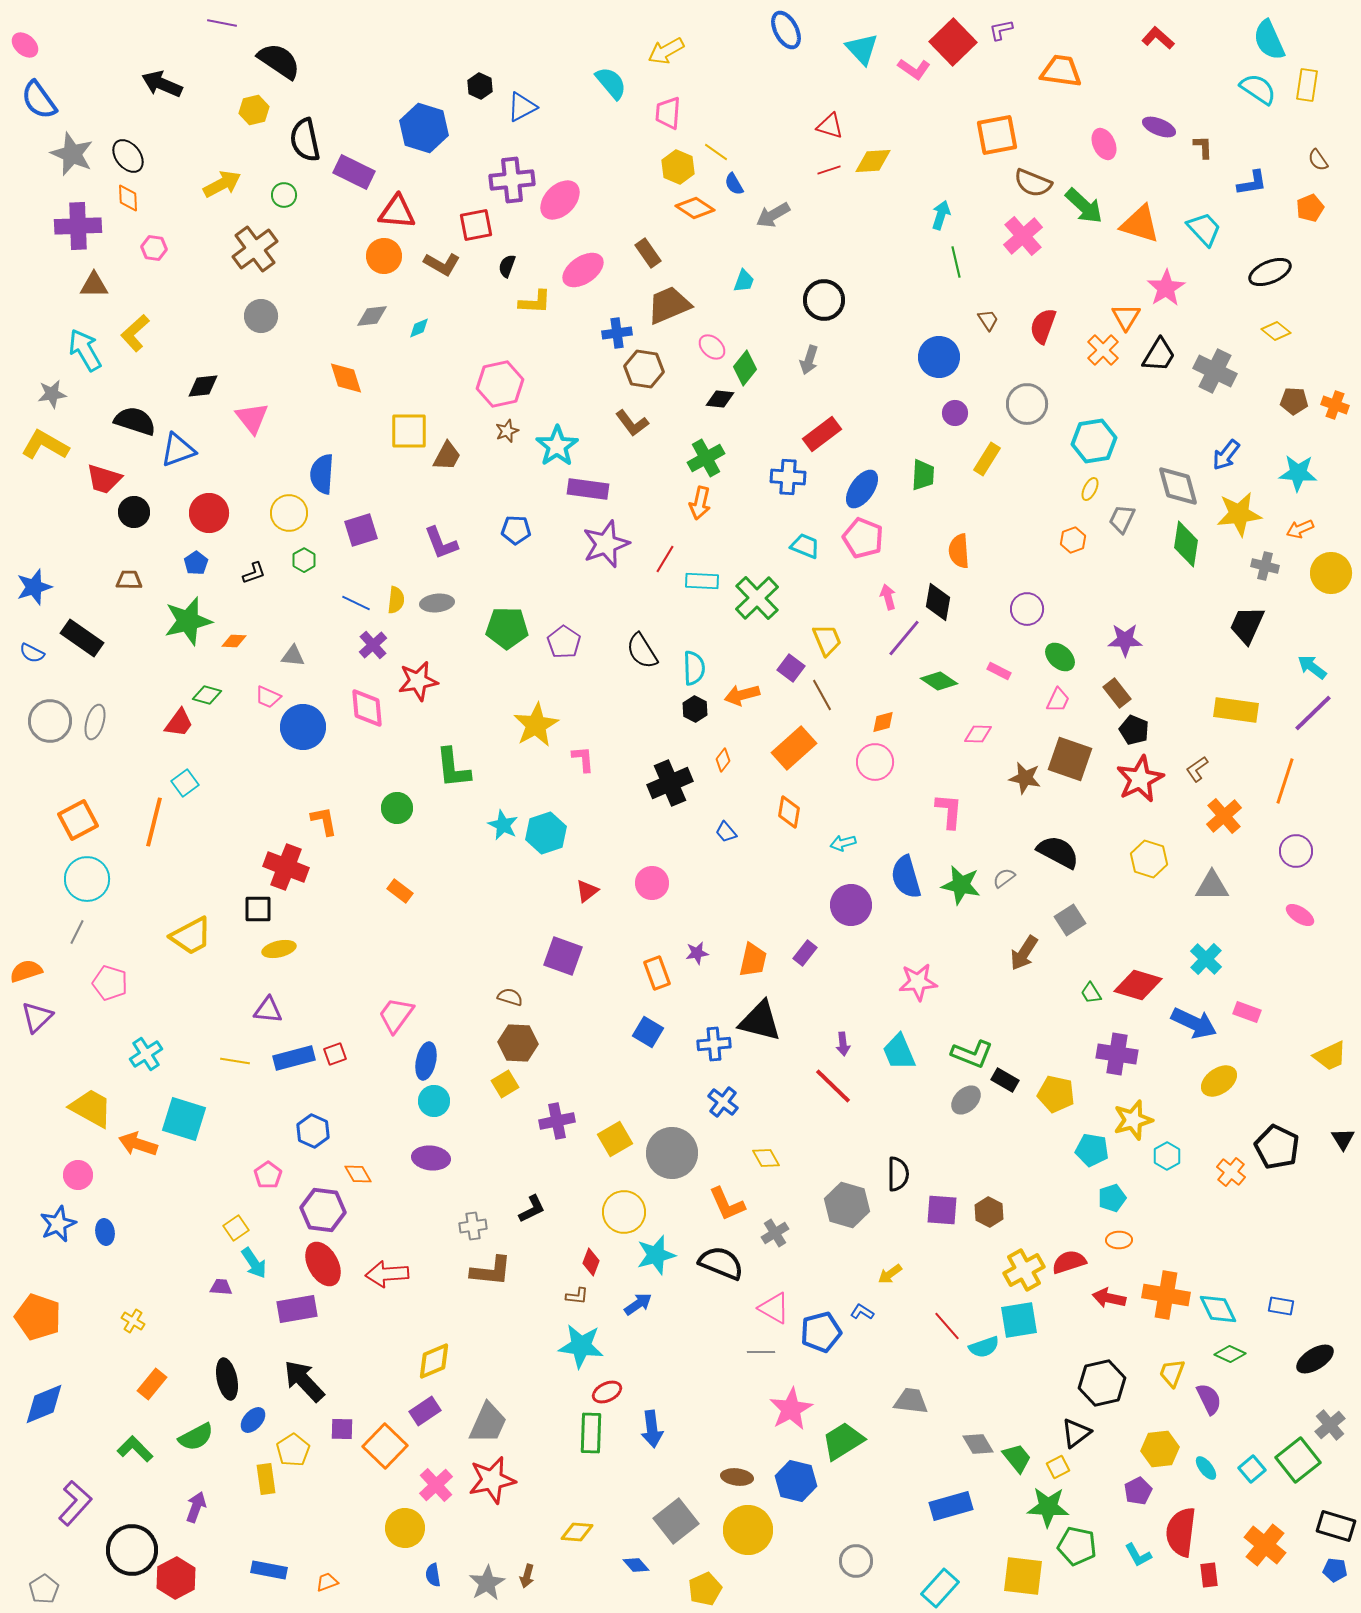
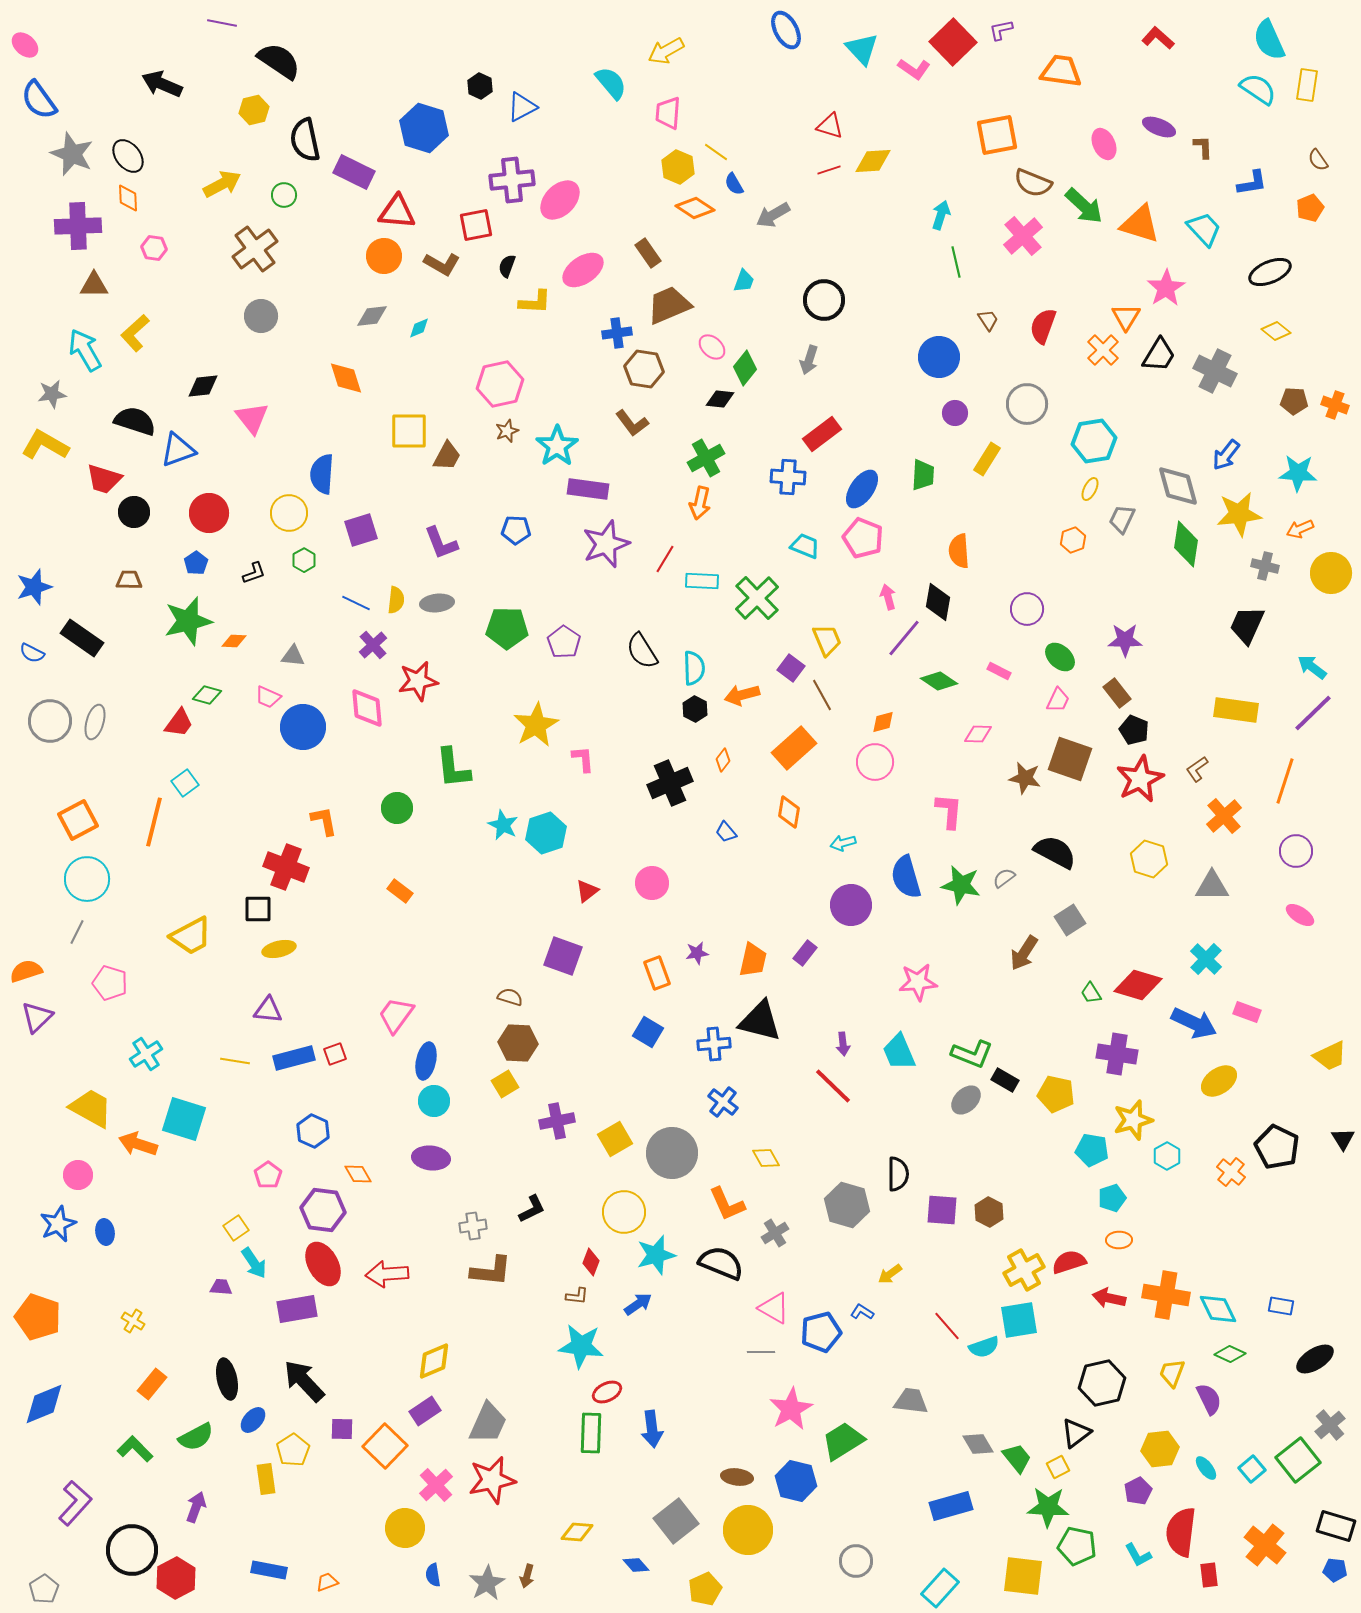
black semicircle at (1058, 852): moved 3 px left
